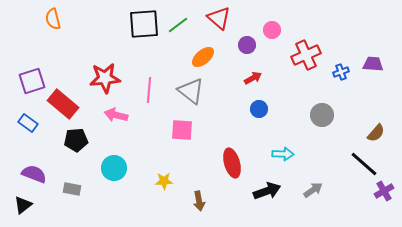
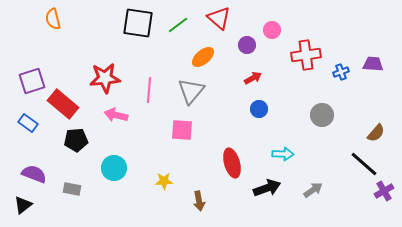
black square: moved 6 px left, 1 px up; rotated 12 degrees clockwise
red cross: rotated 16 degrees clockwise
gray triangle: rotated 32 degrees clockwise
black arrow: moved 3 px up
